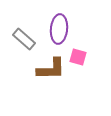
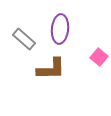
purple ellipse: moved 1 px right
pink square: moved 21 px right; rotated 24 degrees clockwise
